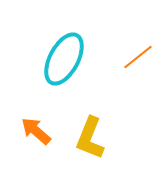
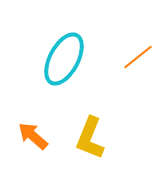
orange arrow: moved 3 px left, 5 px down
